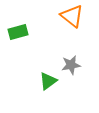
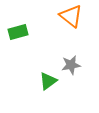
orange triangle: moved 1 px left
